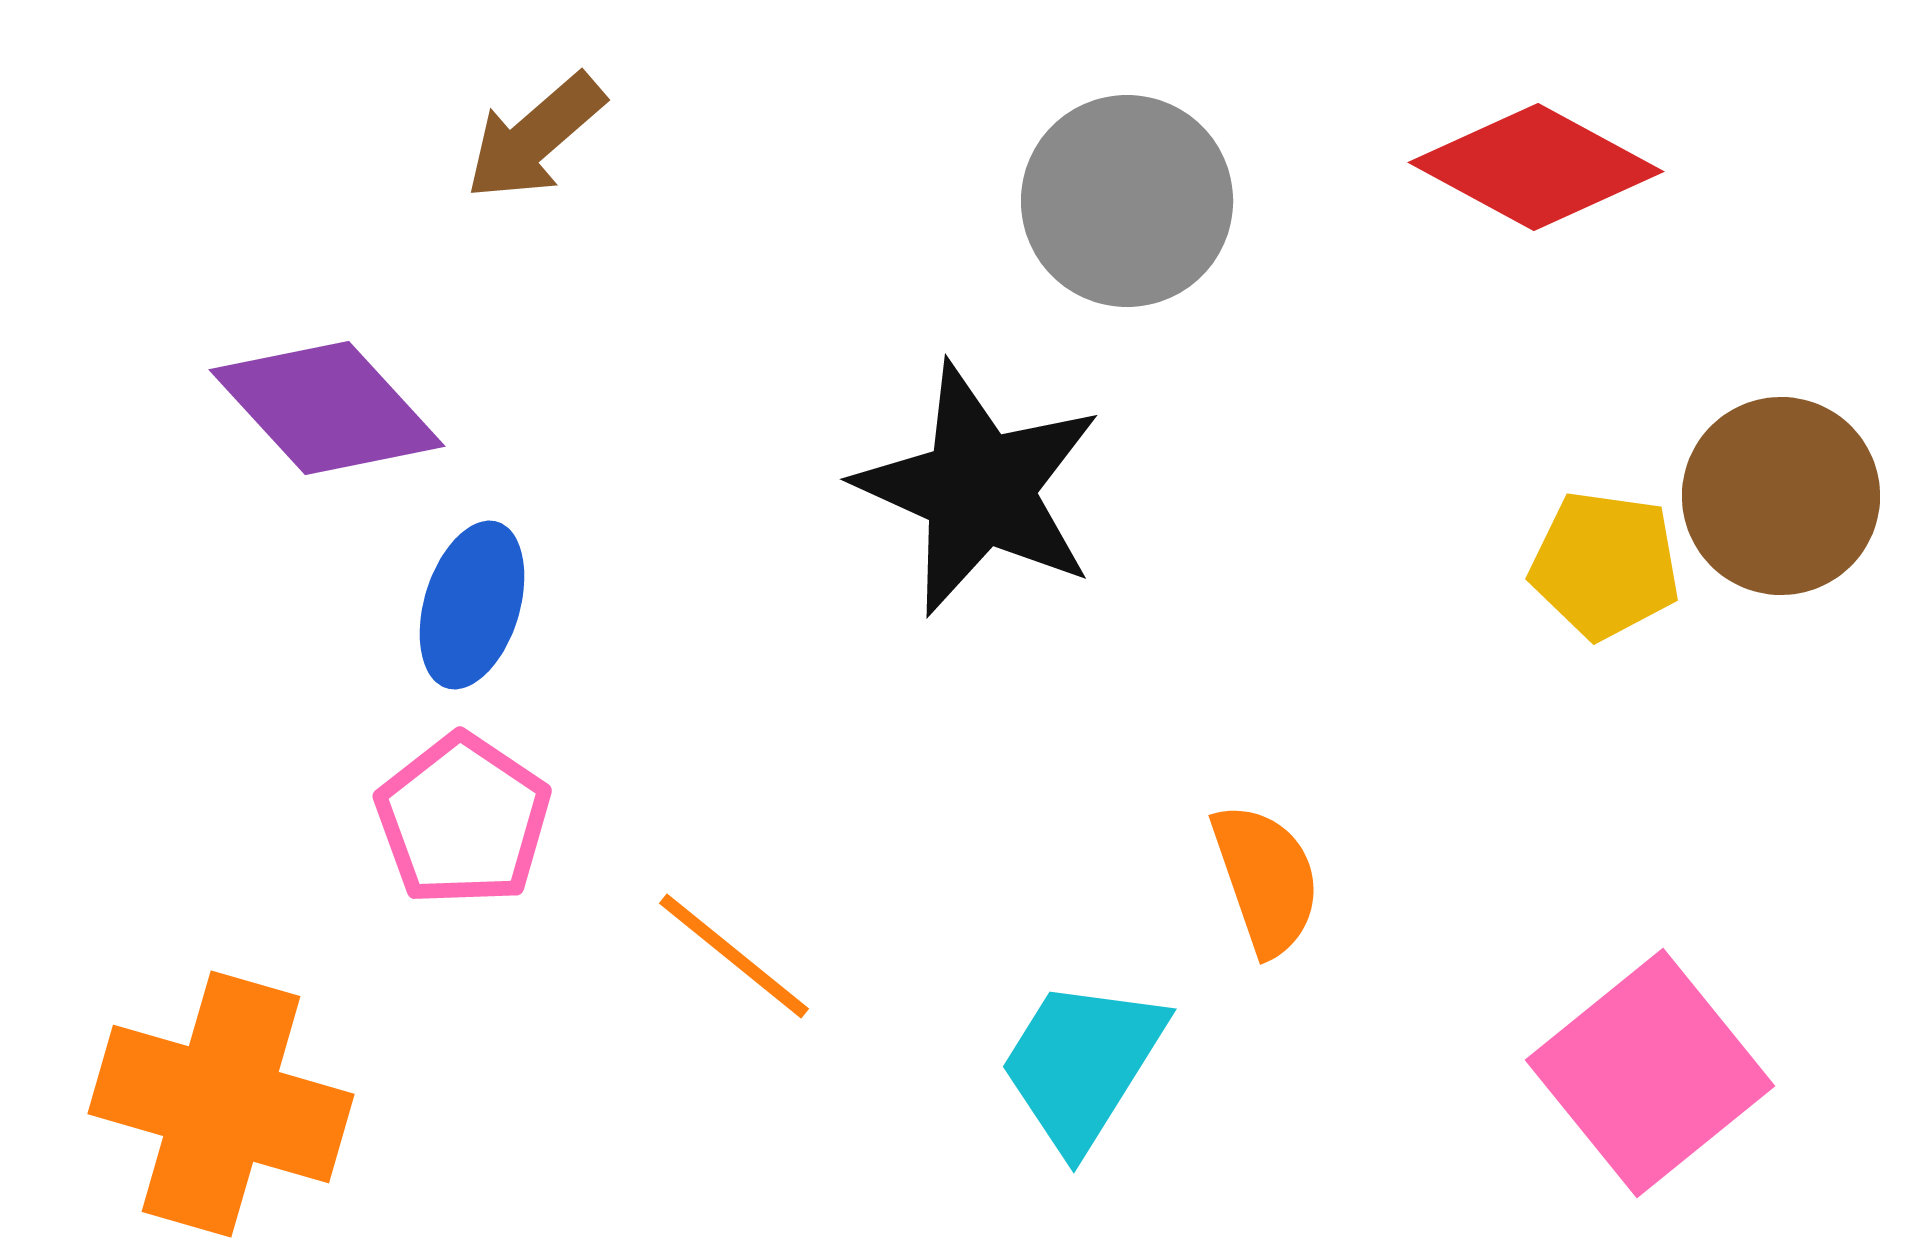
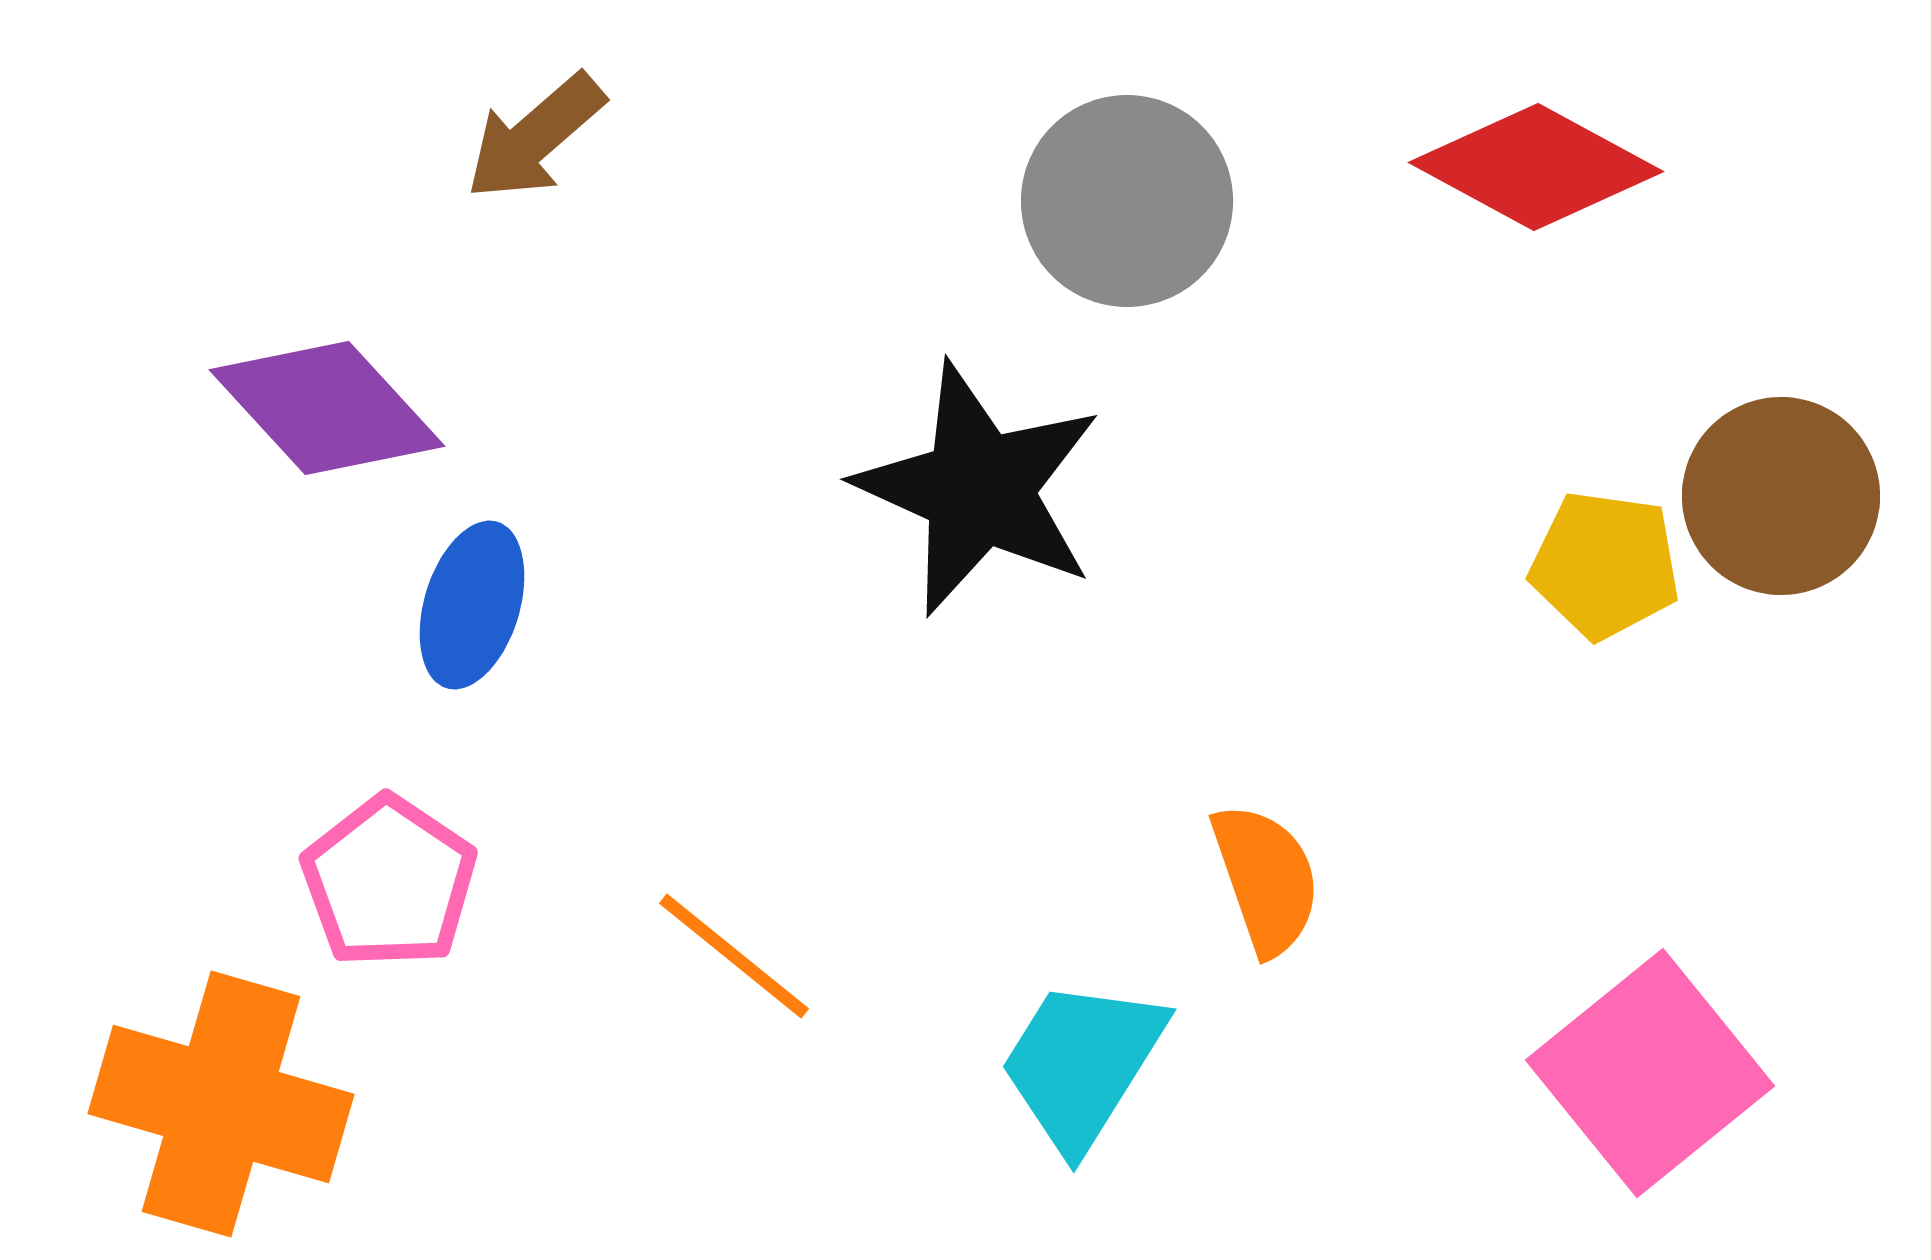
pink pentagon: moved 74 px left, 62 px down
